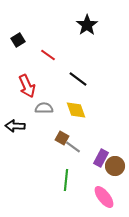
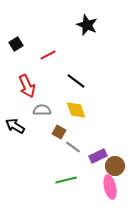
black star: rotated 15 degrees counterclockwise
black square: moved 2 px left, 4 px down
red line: rotated 63 degrees counterclockwise
black line: moved 2 px left, 2 px down
gray semicircle: moved 2 px left, 2 px down
black arrow: rotated 30 degrees clockwise
brown square: moved 3 px left, 6 px up
purple rectangle: moved 3 px left, 2 px up; rotated 36 degrees clockwise
green line: rotated 70 degrees clockwise
pink ellipse: moved 6 px right, 10 px up; rotated 25 degrees clockwise
